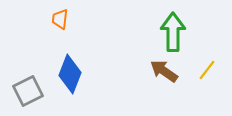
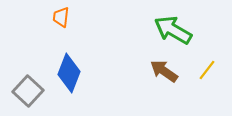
orange trapezoid: moved 1 px right, 2 px up
green arrow: moved 2 px up; rotated 60 degrees counterclockwise
blue diamond: moved 1 px left, 1 px up
gray square: rotated 20 degrees counterclockwise
